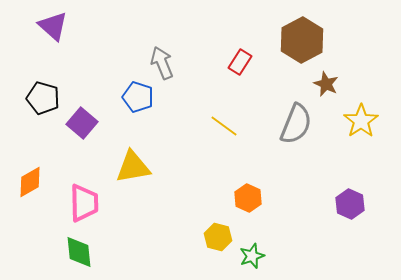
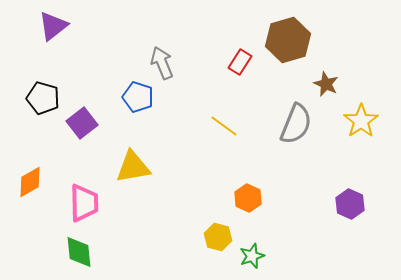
purple triangle: rotated 40 degrees clockwise
brown hexagon: moved 14 px left; rotated 12 degrees clockwise
purple square: rotated 12 degrees clockwise
